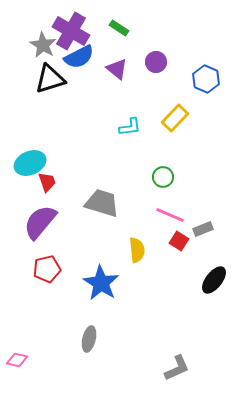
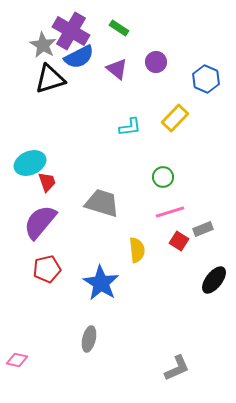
pink line: moved 3 px up; rotated 40 degrees counterclockwise
